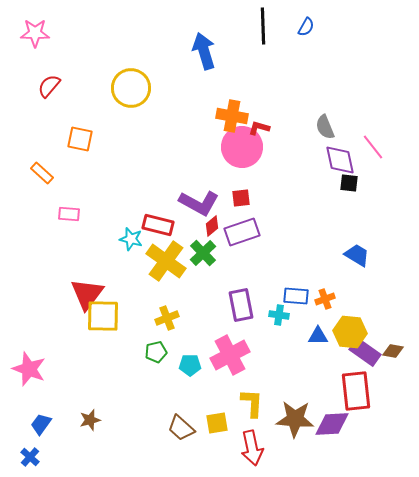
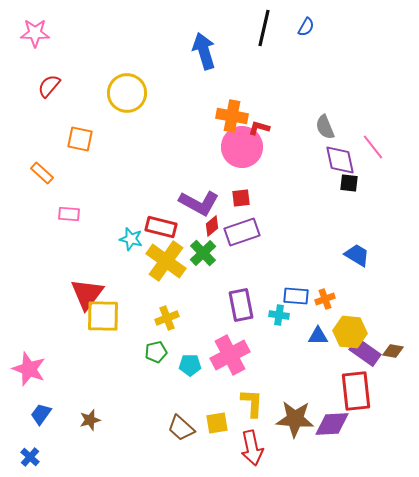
black line at (263, 26): moved 1 px right, 2 px down; rotated 15 degrees clockwise
yellow circle at (131, 88): moved 4 px left, 5 px down
red rectangle at (158, 225): moved 3 px right, 2 px down
blue trapezoid at (41, 424): moved 10 px up
